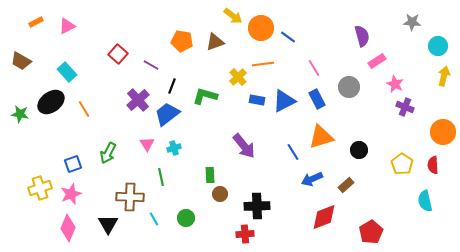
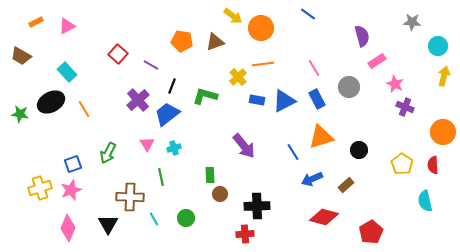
blue line at (288, 37): moved 20 px right, 23 px up
brown trapezoid at (21, 61): moved 5 px up
black ellipse at (51, 102): rotated 8 degrees clockwise
pink star at (71, 194): moved 4 px up
red diamond at (324, 217): rotated 36 degrees clockwise
